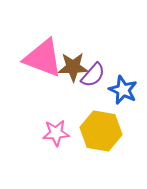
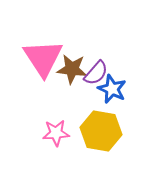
pink triangle: rotated 36 degrees clockwise
brown star: moved 1 px left, 2 px down; rotated 8 degrees clockwise
purple semicircle: moved 3 px right, 2 px up
blue star: moved 11 px left, 1 px up
